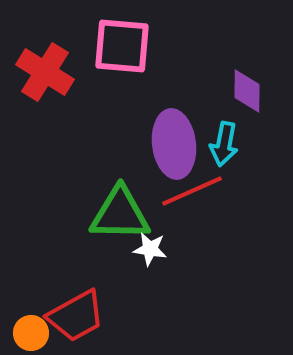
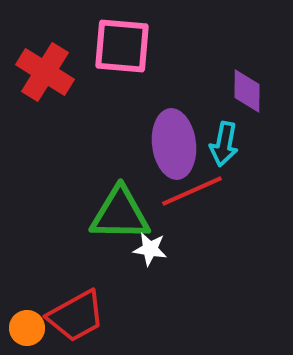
orange circle: moved 4 px left, 5 px up
